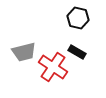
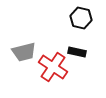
black hexagon: moved 3 px right
black rectangle: rotated 18 degrees counterclockwise
